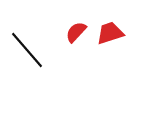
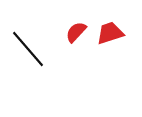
black line: moved 1 px right, 1 px up
